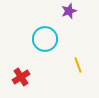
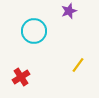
cyan circle: moved 11 px left, 8 px up
yellow line: rotated 56 degrees clockwise
